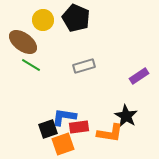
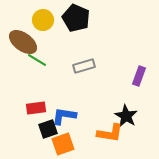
green line: moved 6 px right, 5 px up
purple rectangle: rotated 36 degrees counterclockwise
blue L-shape: moved 1 px up
red rectangle: moved 43 px left, 19 px up
